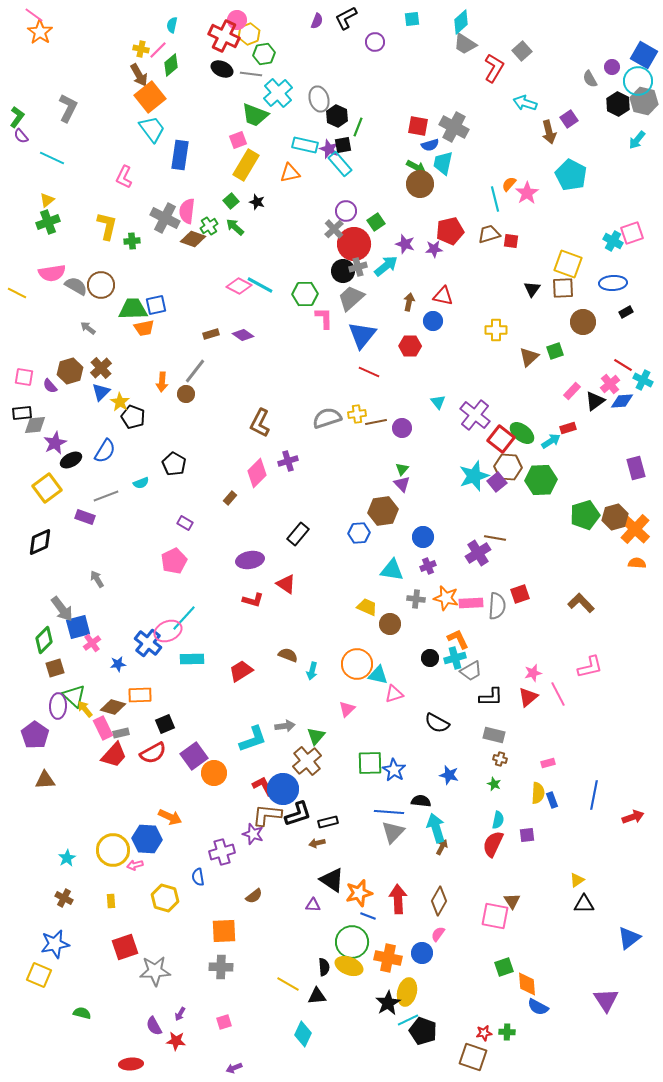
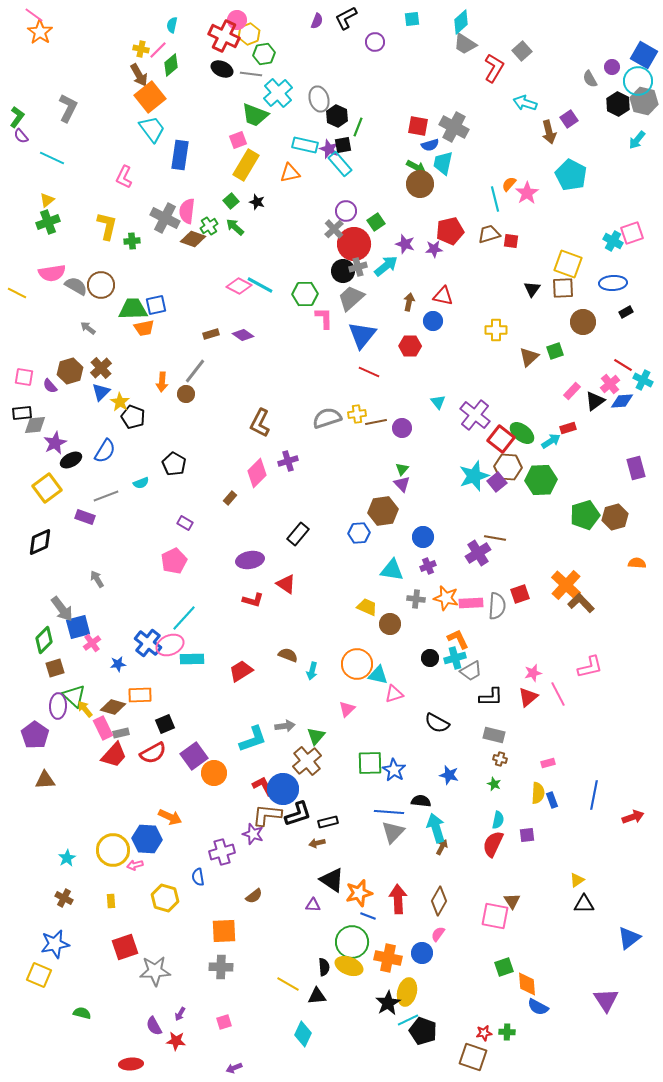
orange cross at (635, 529): moved 69 px left, 56 px down
pink ellipse at (168, 631): moved 2 px right, 14 px down
